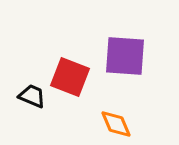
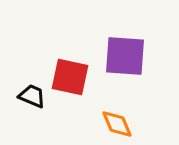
red square: rotated 9 degrees counterclockwise
orange diamond: moved 1 px right
